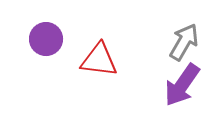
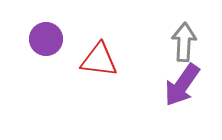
gray arrow: rotated 27 degrees counterclockwise
